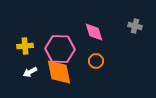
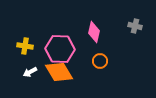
pink diamond: rotated 30 degrees clockwise
yellow cross: rotated 14 degrees clockwise
orange circle: moved 4 px right
orange diamond: rotated 20 degrees counterclockwise
